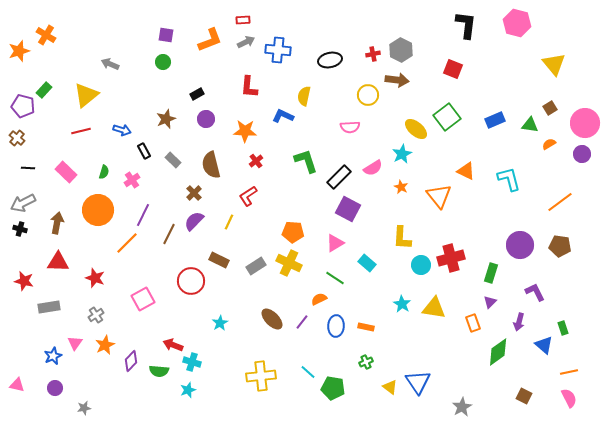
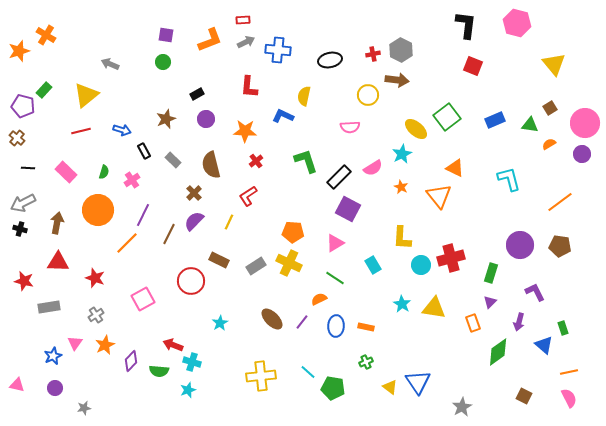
red square at (453, 69): moved 20 px right, 3 px up
orange triangle at (466, 171): moved 11 px left, 3 px up
cyan rectangle at (367, 263): moved 6 px right, 2 px down; rotated 18 degrees clockwise
